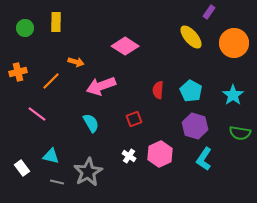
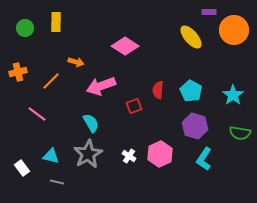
purple rectangle: rotated 56 degrees clockwise
orange circle: moved 13 px up
red square: moved 13 px up
gray star: moved 18 px up
